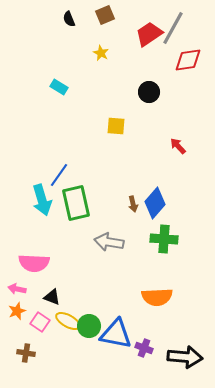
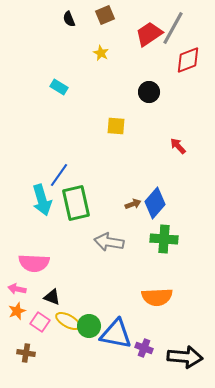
red diamond: rotated 12 degrees counterclockwise
brown arrow: rotated 98 degrees counterclockwise
